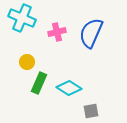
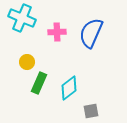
pink cross: rotated 12 degrees clockwise
cyan diamond: rotated 70 degrees counterclockwise
